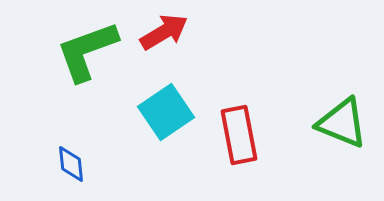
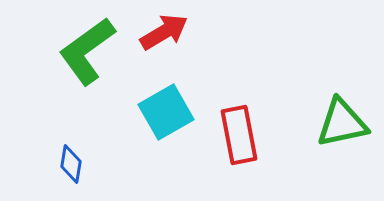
green L-shape: rotated 16 degrees counterclockwise
cyan square: rotated 4 degrees clockwise
green triangle: rotated 34 degrees counterclockwise
blue diamond: rotated 15 degrees clockwise
